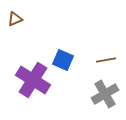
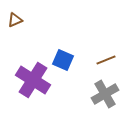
brown triangle: moved 1 px down
brown line: rotated 12 degrees counterclockwise
